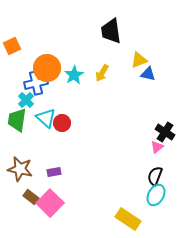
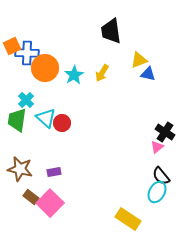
orange circle: moved 2 px left
blue cross: moved 9 px left, 30 px up; rotated 15 degrees clockwise
black semicircle: moved 6 px right; rotated 60 degrees counterclockwise
cyan ellipse: moved 1 px right, 3 px up
